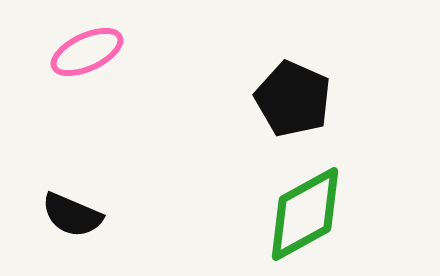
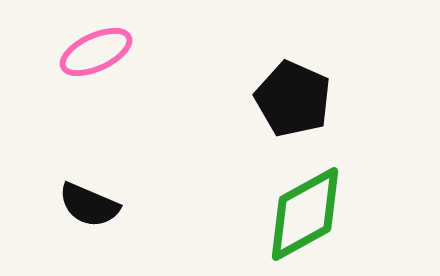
pink ellipse: moved 9 px right
black semicircle: moved 17 px right, 10 px up
